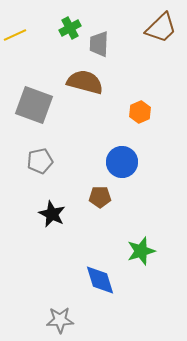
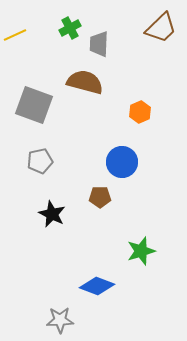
blue diamond: moved 3 px left, 6 px down; rotated 52 degrees counterclockwise
